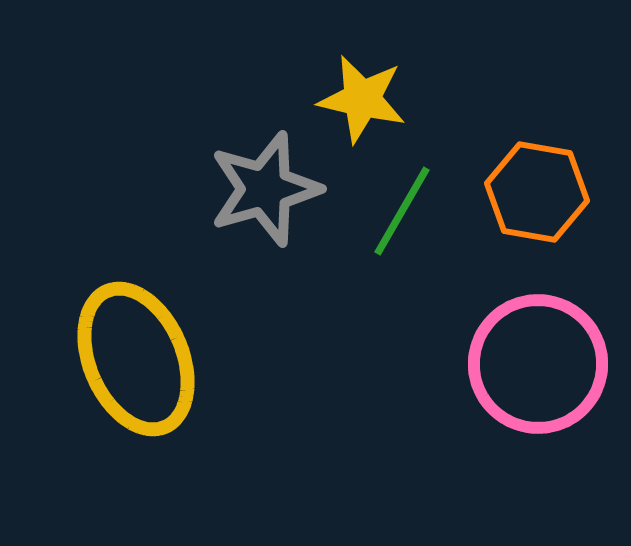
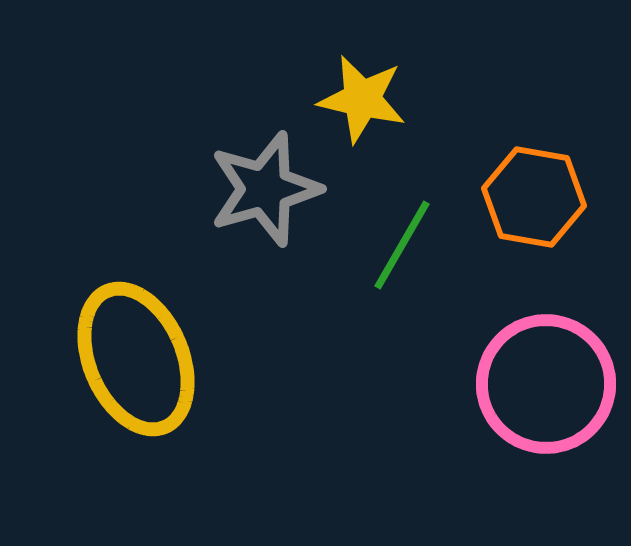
orange hexagon: moved 3 px left, 5 px down
green line: moved 34 px down
pink circle: moved 8 px right, 20 px down
